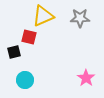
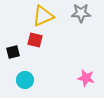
gray star: moved 1 px right, 5 px up
red square: moved 6 px right, 3 px down
black square: moved 1 px left
pink star: rotated 24 degrees counterclockwise
